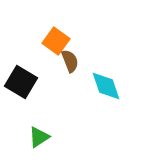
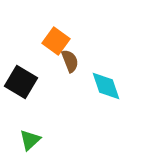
green triangle: moved 9 px left, 3 px down; rotated 10 degrees counterclockwise
